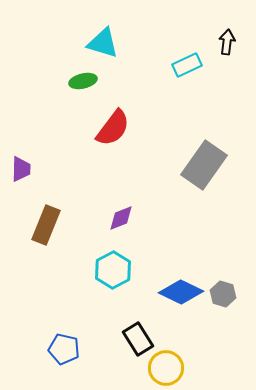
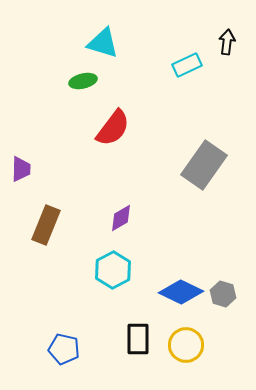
purple diamond: rotated 8 degrees counterclockwise
black rectangle: rotated 32 degrees clockwise
yellow circle: moved 20 px right, 23 px up
